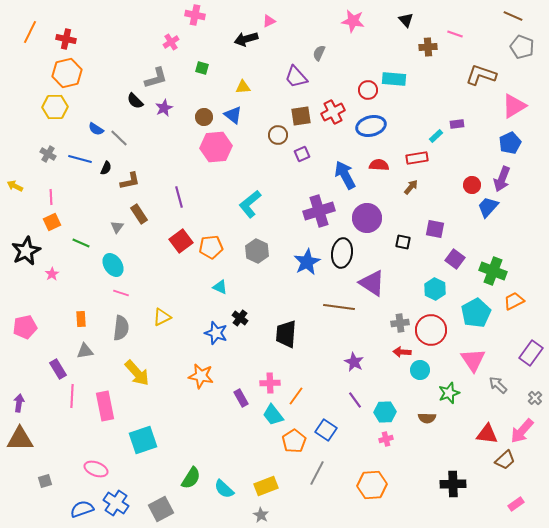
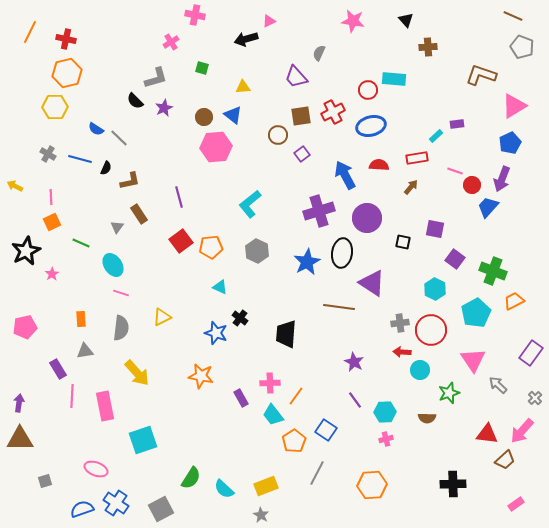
pink line at (455, 34): moved 137 px down
purple square at (302, 154): rotated 14 degrees counterclockwise
